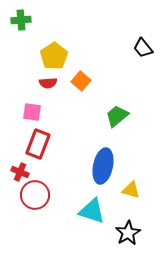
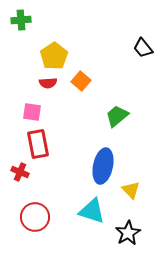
red rectangle: rotated 32 degrees counterclockwise
yellow triangle: rotated 30 degrees clockwise
red circle: moved 22 px down
